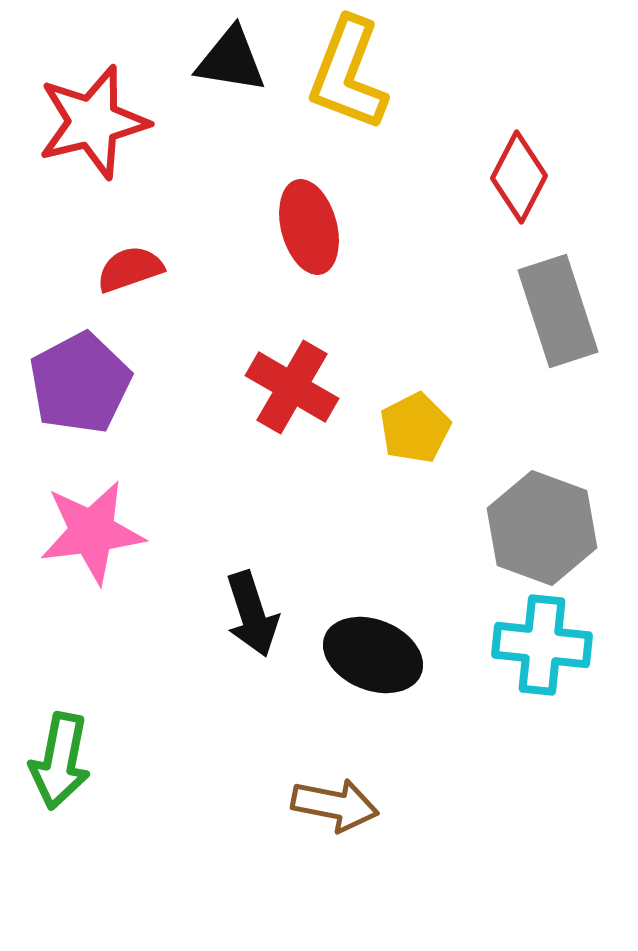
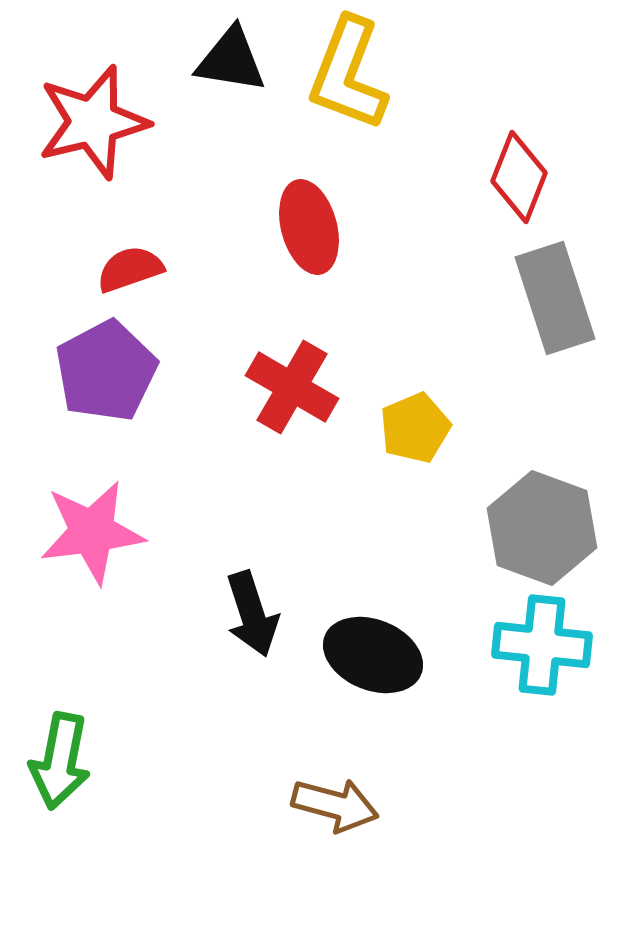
red diamond: rotated 6 degrees counterclockwise
gray rectangle: moved 3 px left, 13 px up
purple pentagon: moved 26 px right, 12 px up
yellow pentagon: rotated 4 degrees clockwise
brown arrow: rotated 4 degrees clockwise
